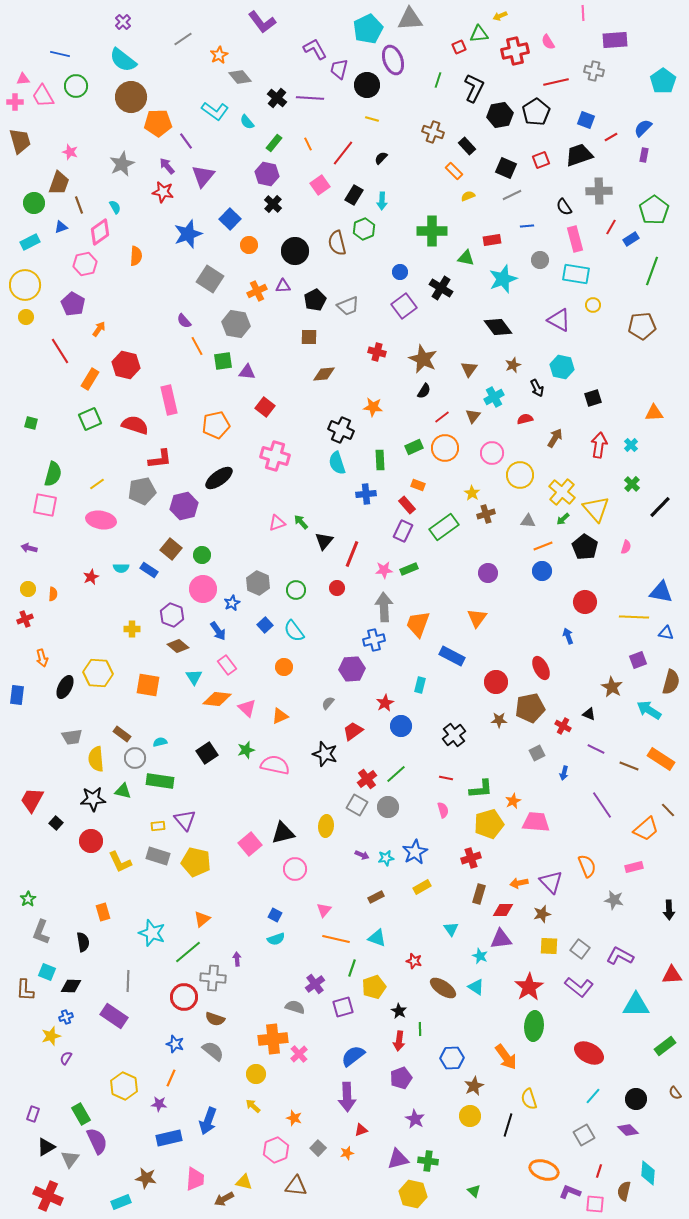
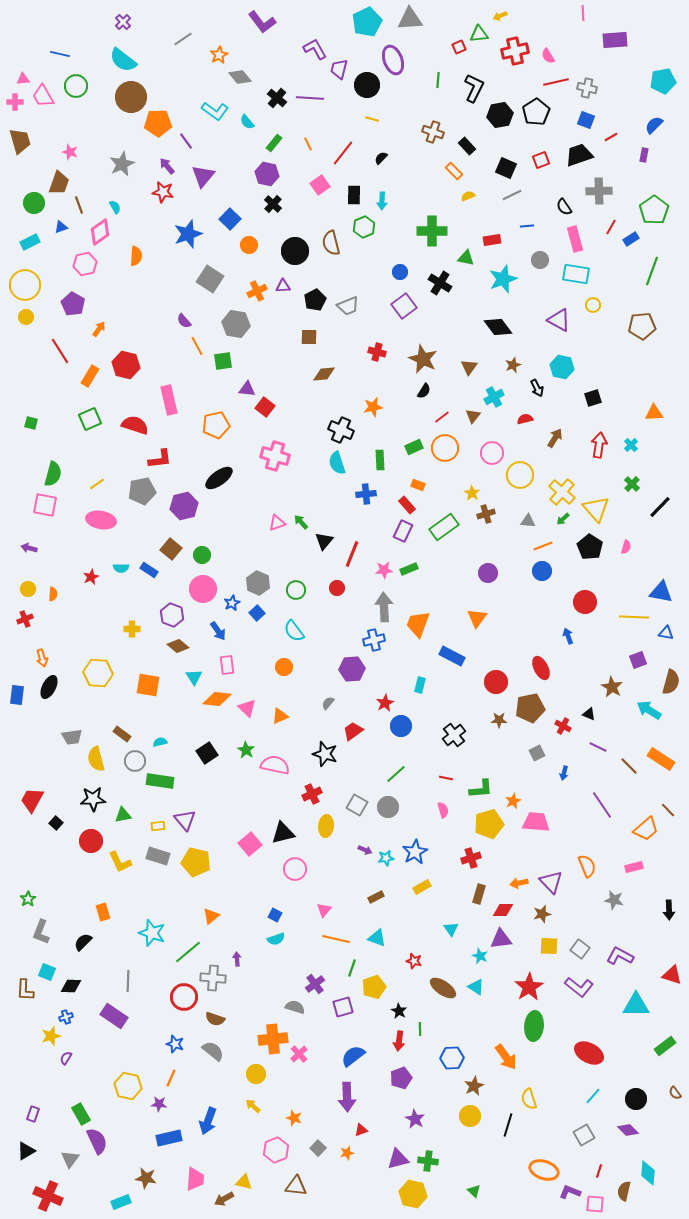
cyan pentagon at (368, 29): moved 1 px left, 7 px up
pink semicircle at (548, 42): moved 14 px down
gray cross at (594, 71): moved 7 px left, 17 px down
green line at (438, 80): rotated 14 degrees counterclockwise
cyan pentagon at (663, 81): rotated 25 degrees clockwise
blue semicircle at (643, 128): moved 11 px right, 3 px up
black rectangle at (354, 195): rotated 30 degrees counterclockwise
green hexagon at (364, 229): moved 2 px up
brown semicircle at (337, 243): moved 6 px left
black cross at (441, 288): moved 1 px left, 5 px up
brown triangle at (469, 369): moved 2 px up
purple triangle at (247, 372): moved 17 px down
orange rectangle at (90, 379): moved 3 px up
orange star at (373, 407): rotated 18 degrees counterclockwise
black pentagon at (585, 547): moved 5 px right
blue square at (265, 625): moved 8 px left, 12 px up
pink rectangle at (227, 665): rotated 30 degrees clockwise
black ellipse at (65, 687): moved 16 px left
purple line at (596, 749): moved 2 px right, 2 px up
green star at (246, 750): rotated 24 degrees counterclockwise
gray circle at (135, 758): moved 3 px down
yellow semicircle at (96, 759): rotated 10 degrees counterclockwise
brown line at (629, 766): rotated 24 degrees clockwise
red cross at (367, 779): moved 55 px left, 15 px down; rotated 12 degrees clockwise
green triangle at (123, 791): moved 24 px down; rotated 24 degrees counterclockwise
purple arrow at (362, 855): moved 3 px right, 5 px up
orange triangle at (202, 919): moved 9 px right, 3 px up
black semicircle at (83, 942): rotated 126 degrees counterclockwise
red triangle at (672, 975): rotated 20 degrees clockwise
yellow hexagon at (124, 1086): moved 4 px right; rotated 12 degrees counterclockwise
black triangle at (46, 1147): moved 20 px left, 4 px down
